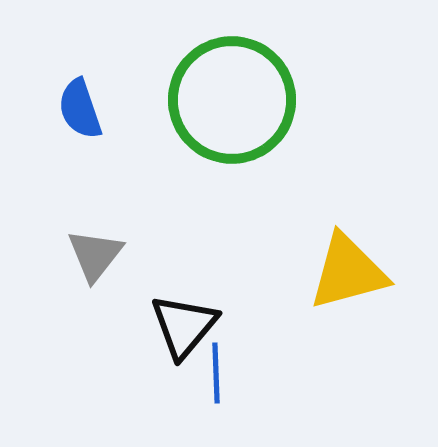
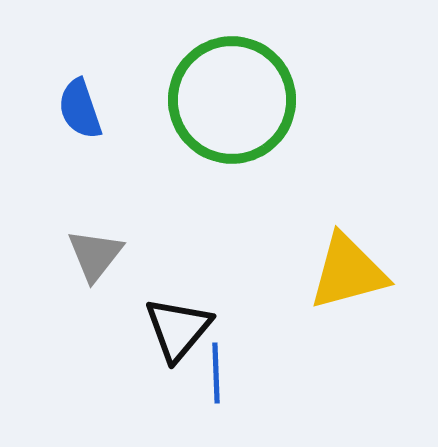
black triangle: moved 6 px left, 3 px down
